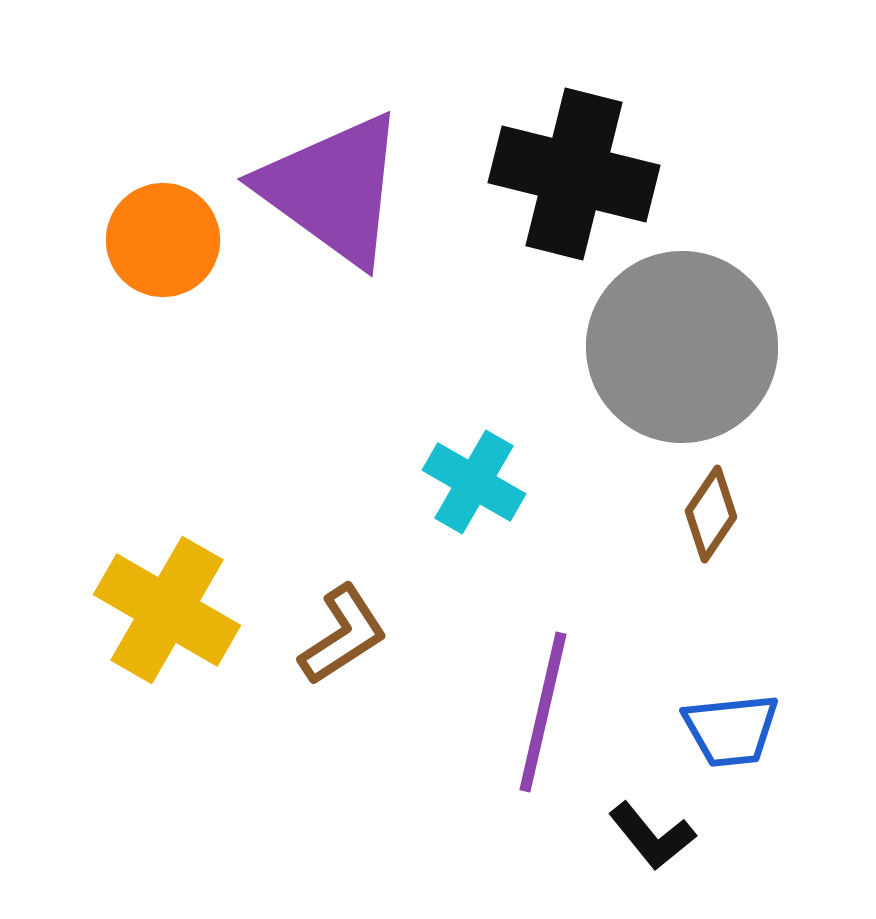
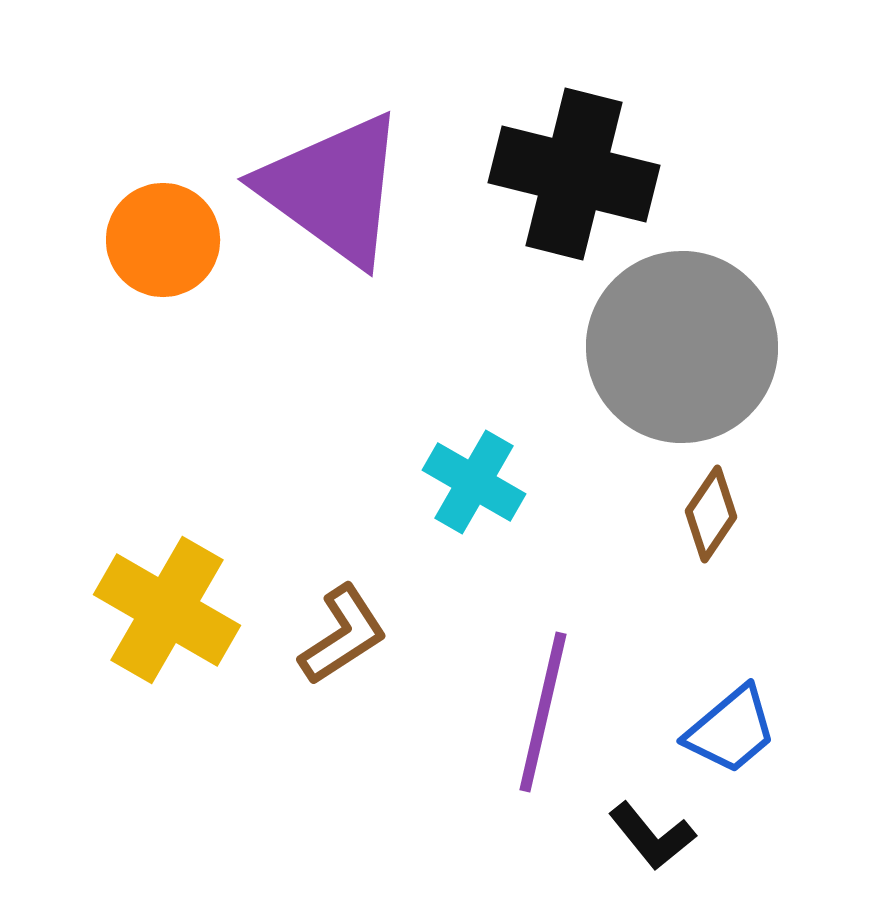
blue trapezoid: rotated 34 degrees counterclockwise
